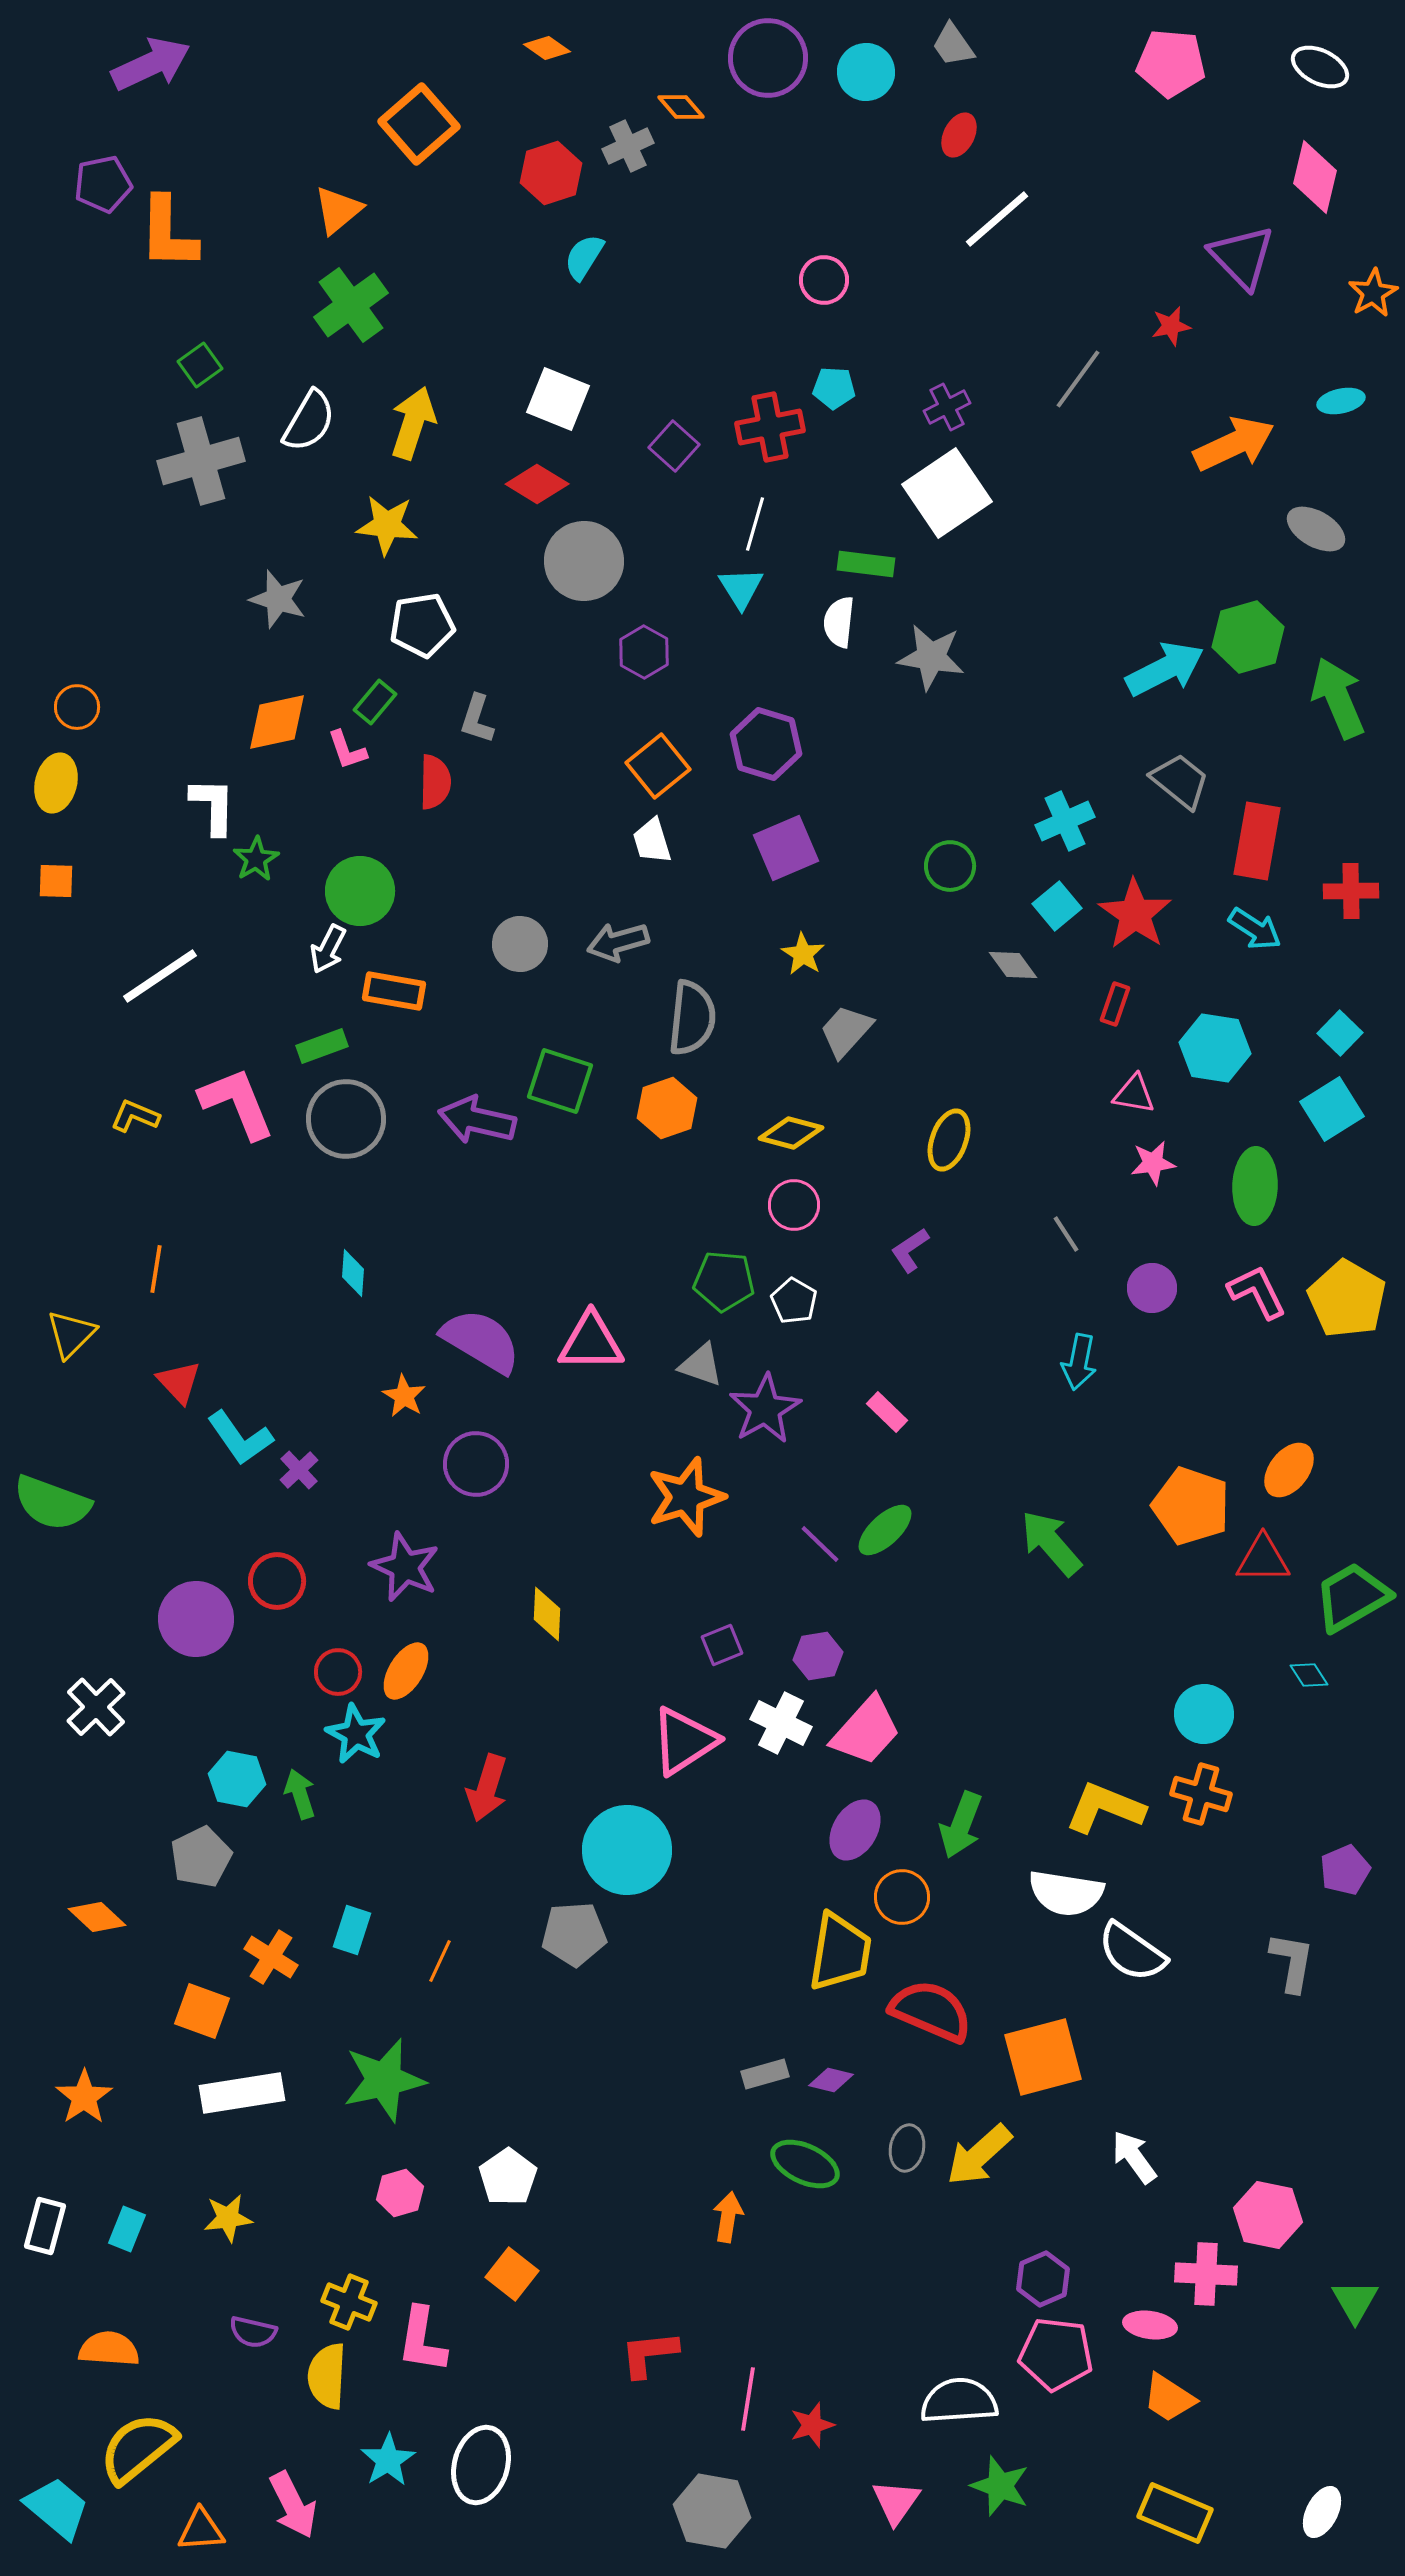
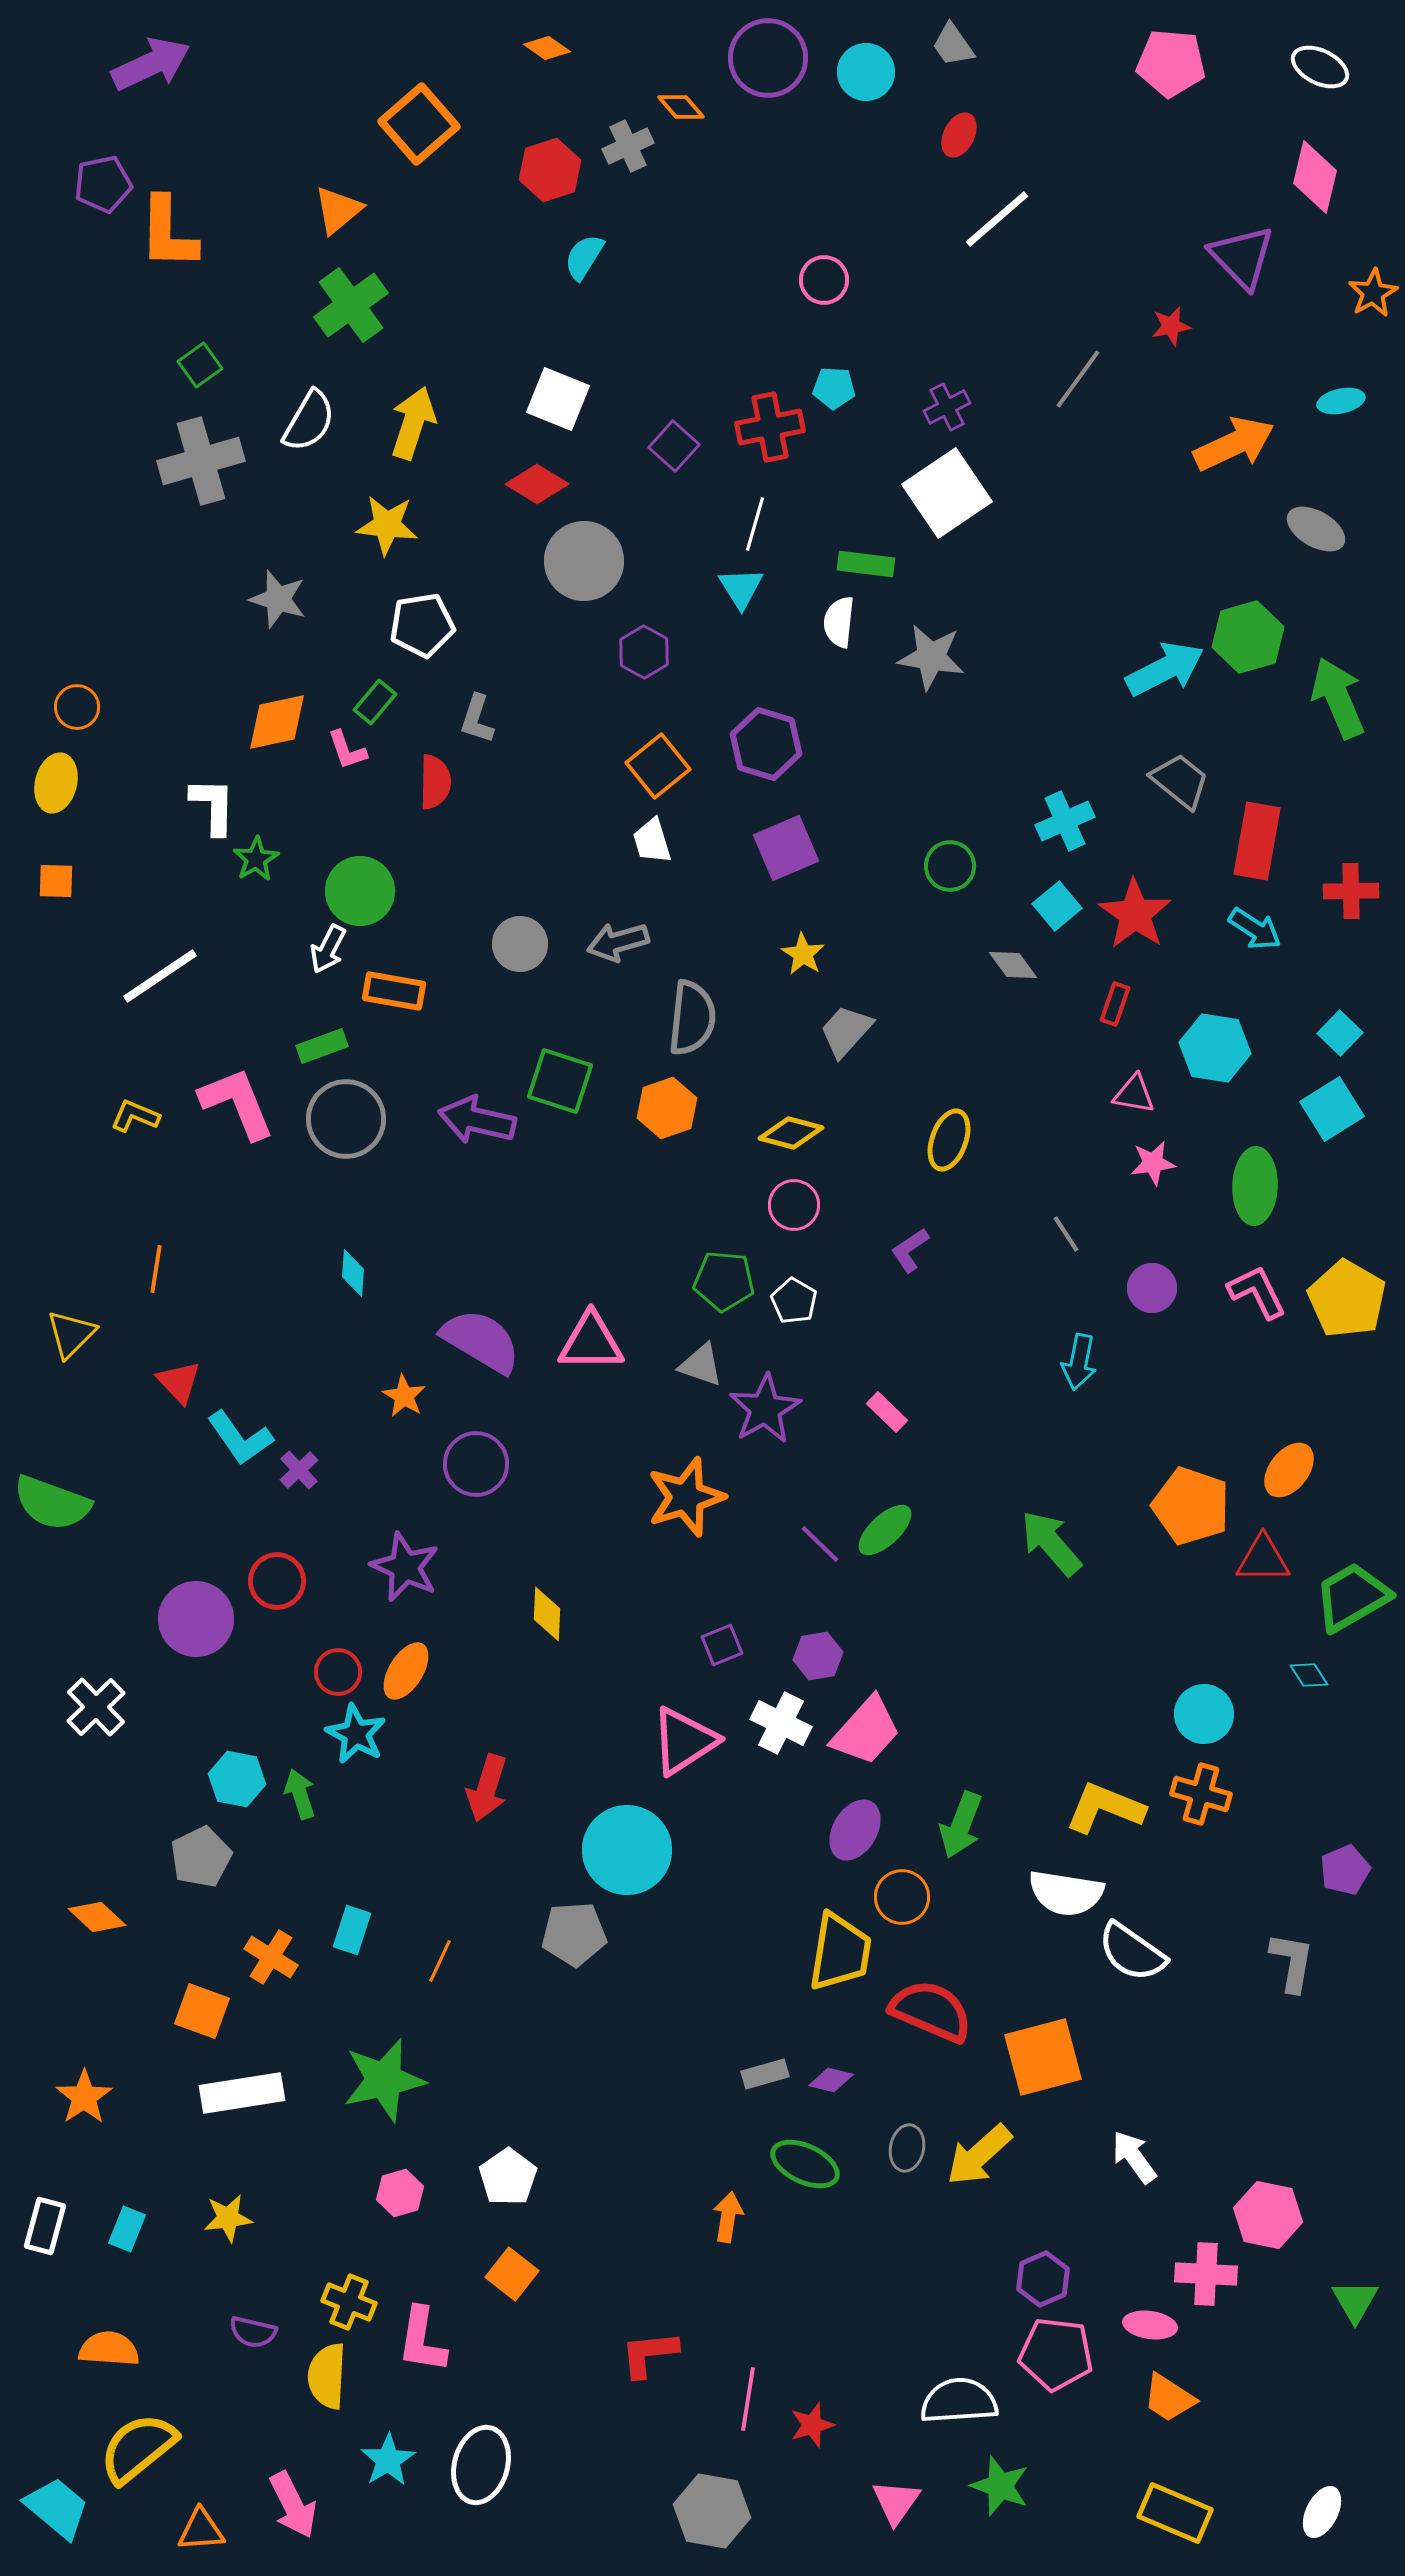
red hexagon at (551, 173): moved 1 px left, 3 px up
